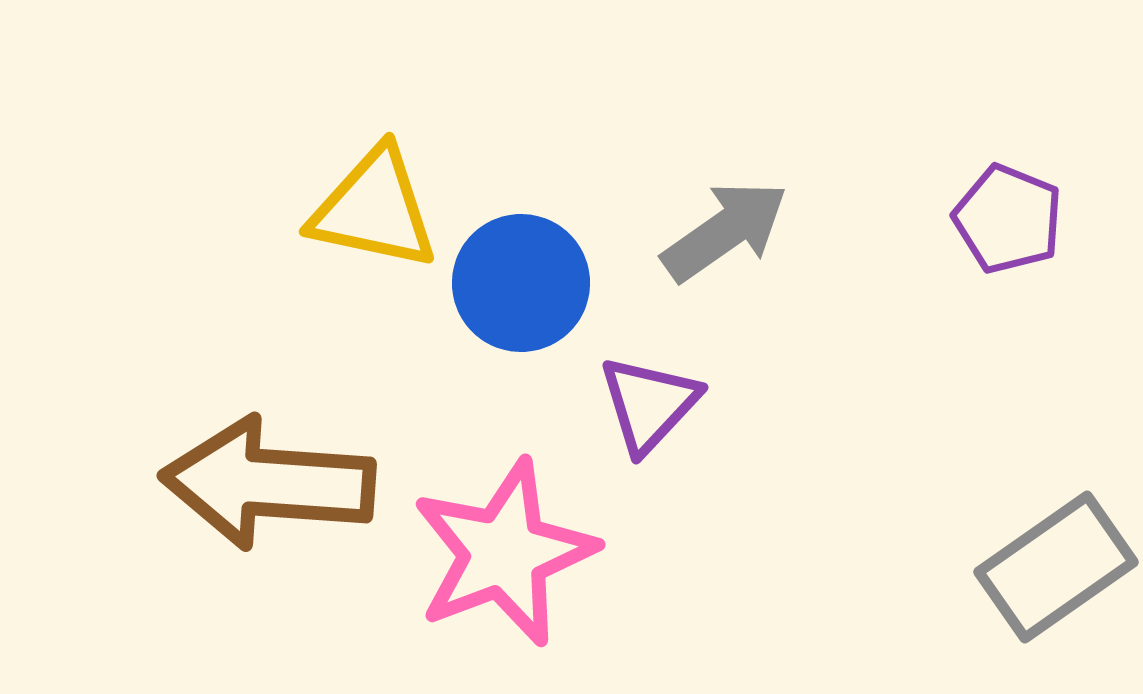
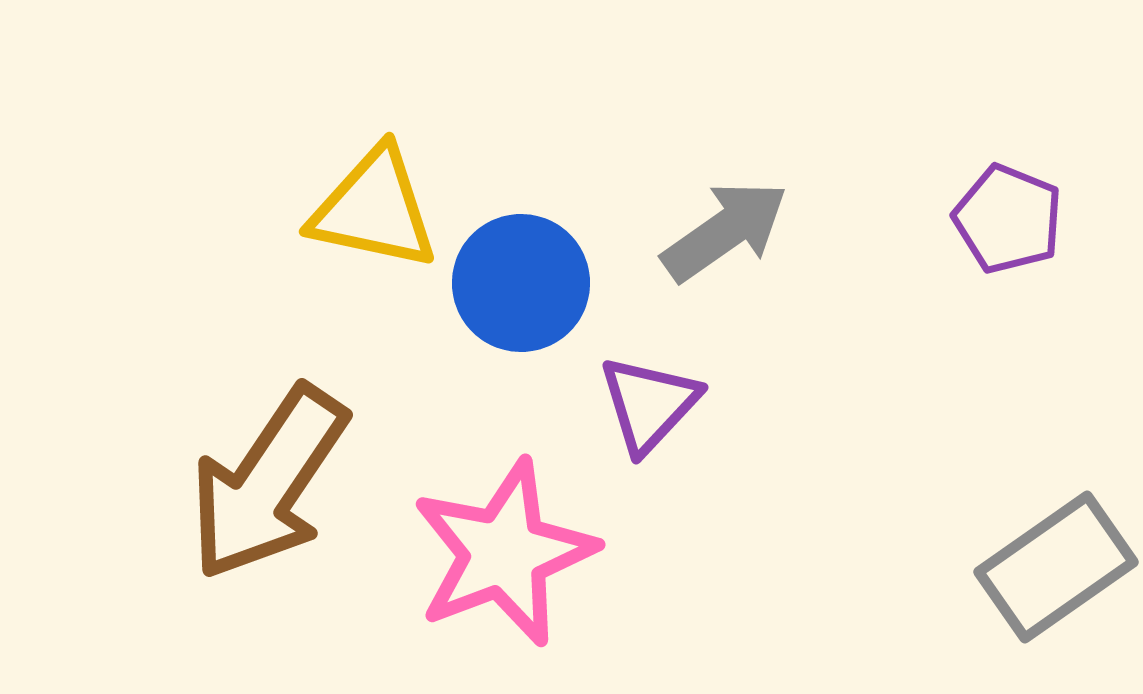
brown arrow: rotated 60 degrees counterclockwise
